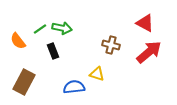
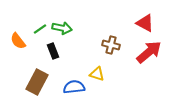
brown rectangle: moved 13 px right
